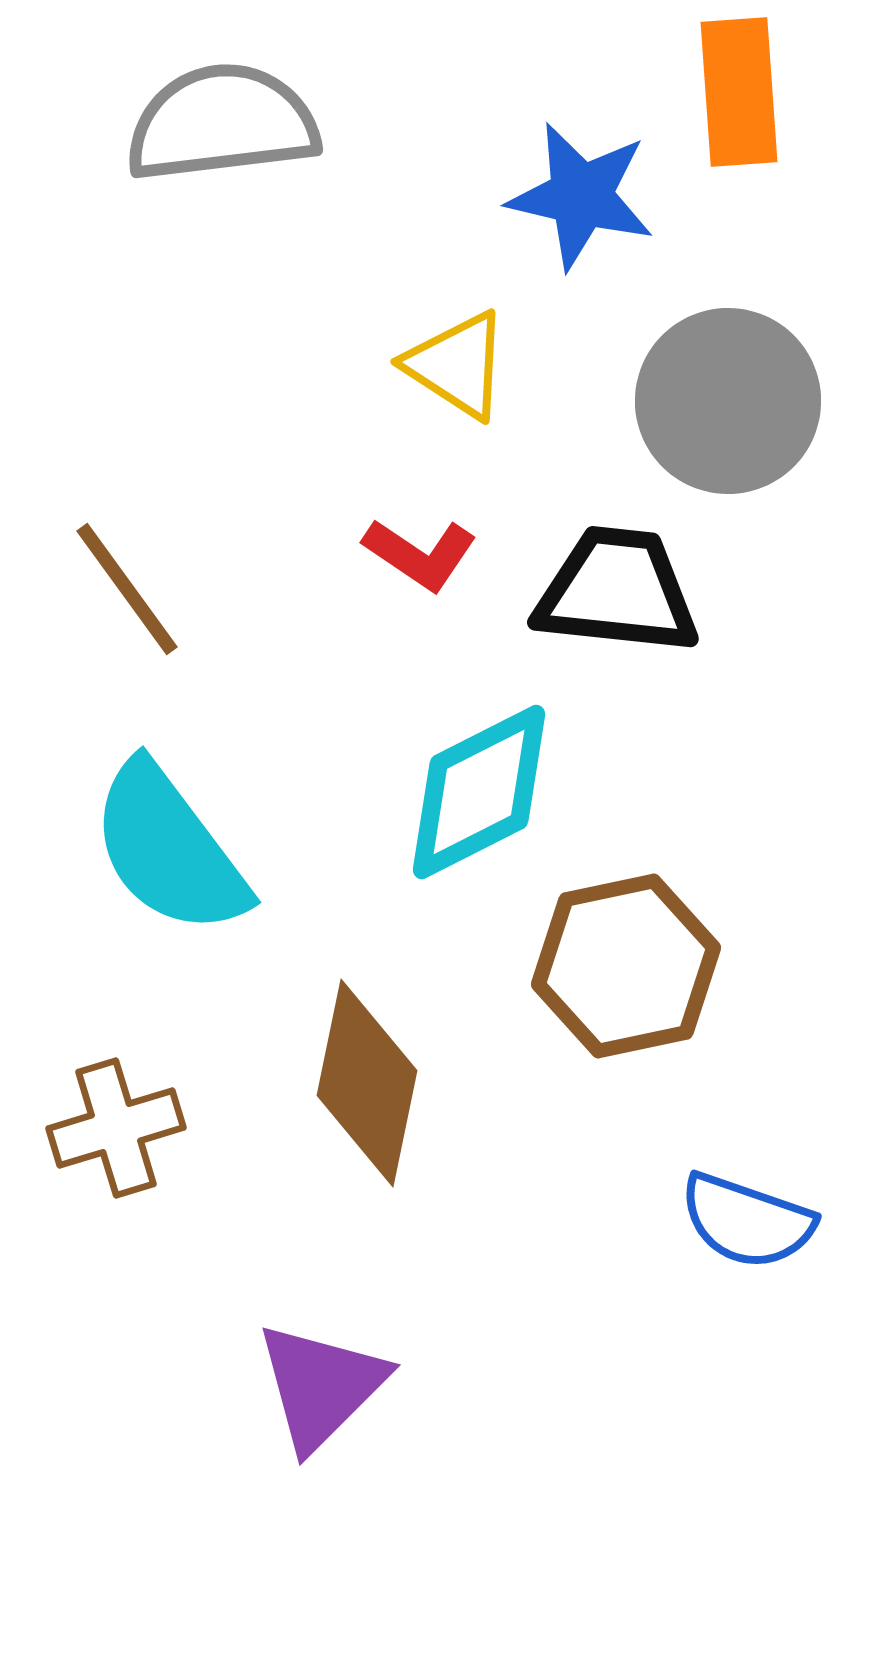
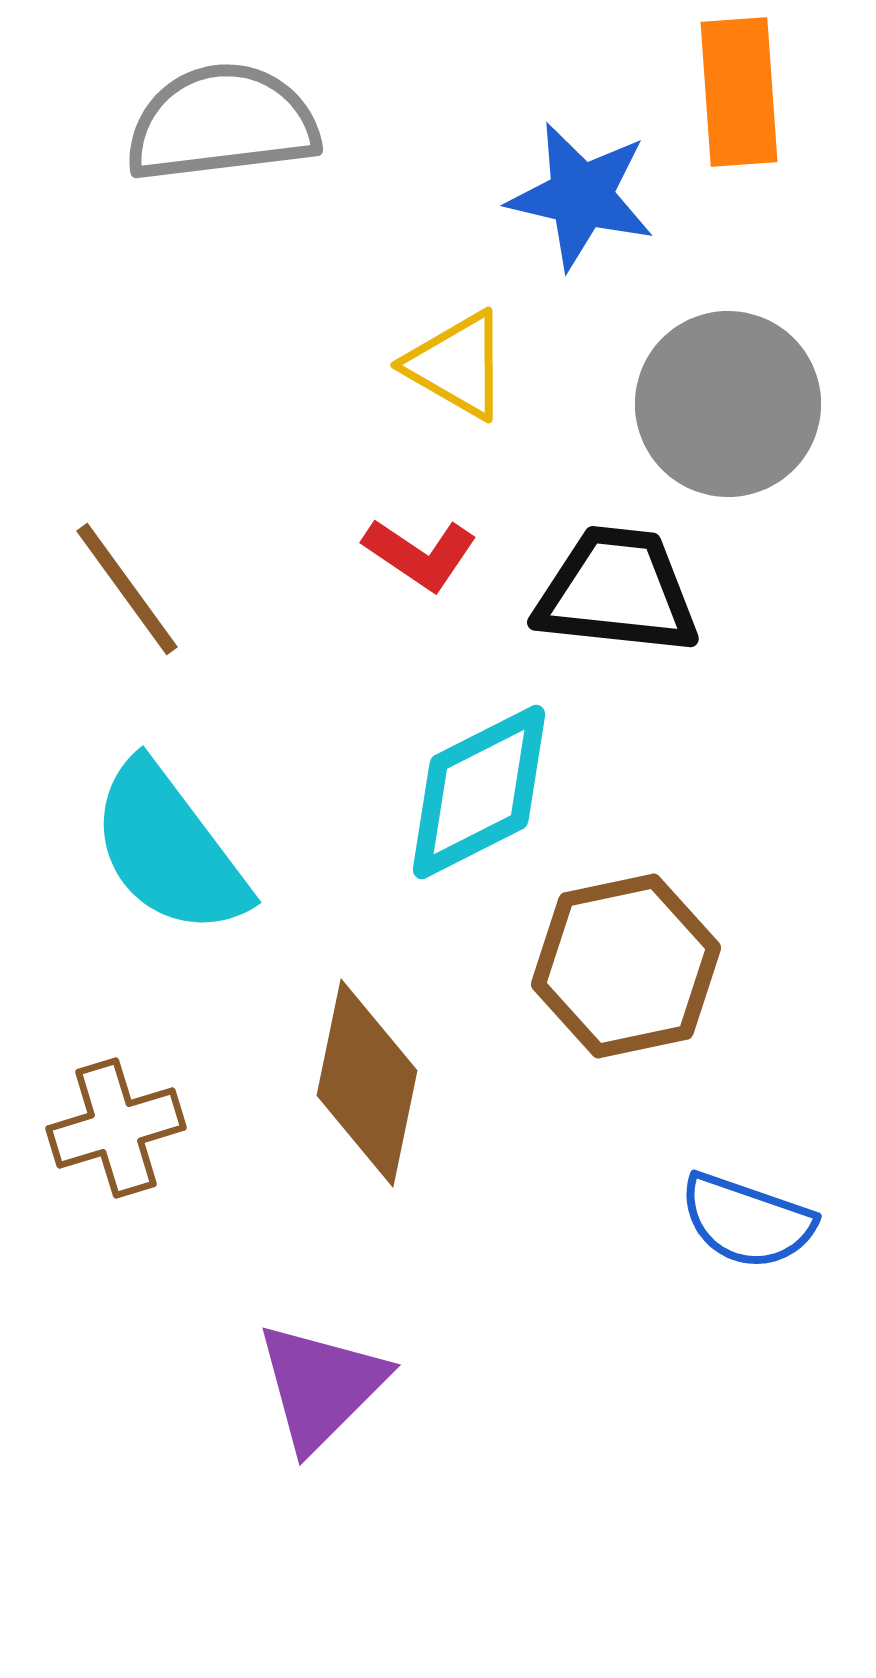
yellow triangle: rotated 3 degrees counterclockwise
gray circle: moved 3 px down
